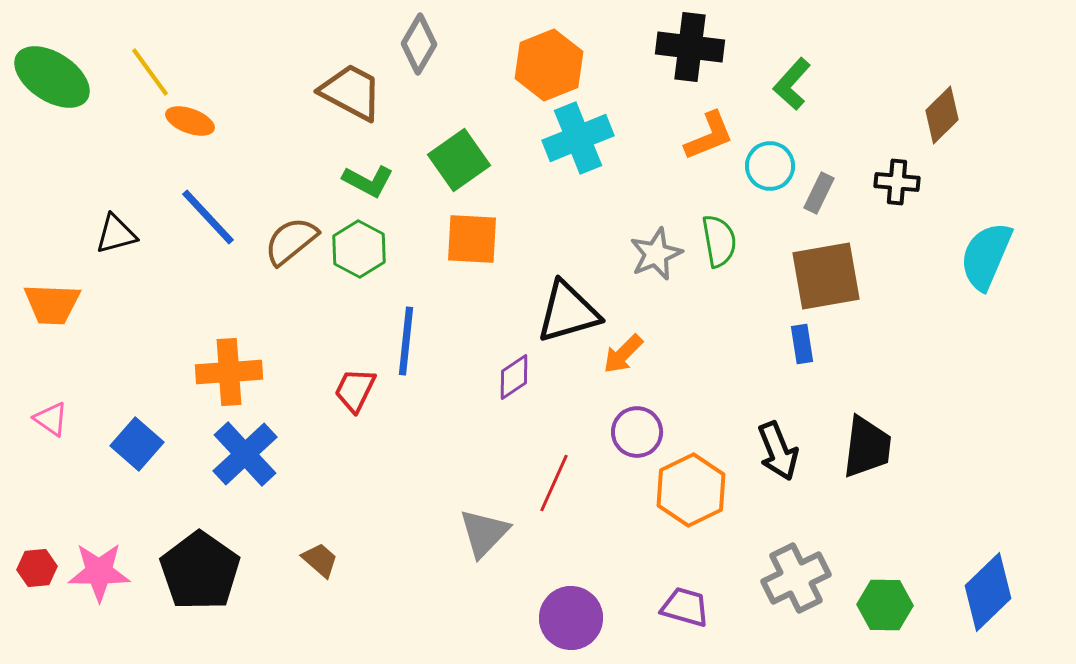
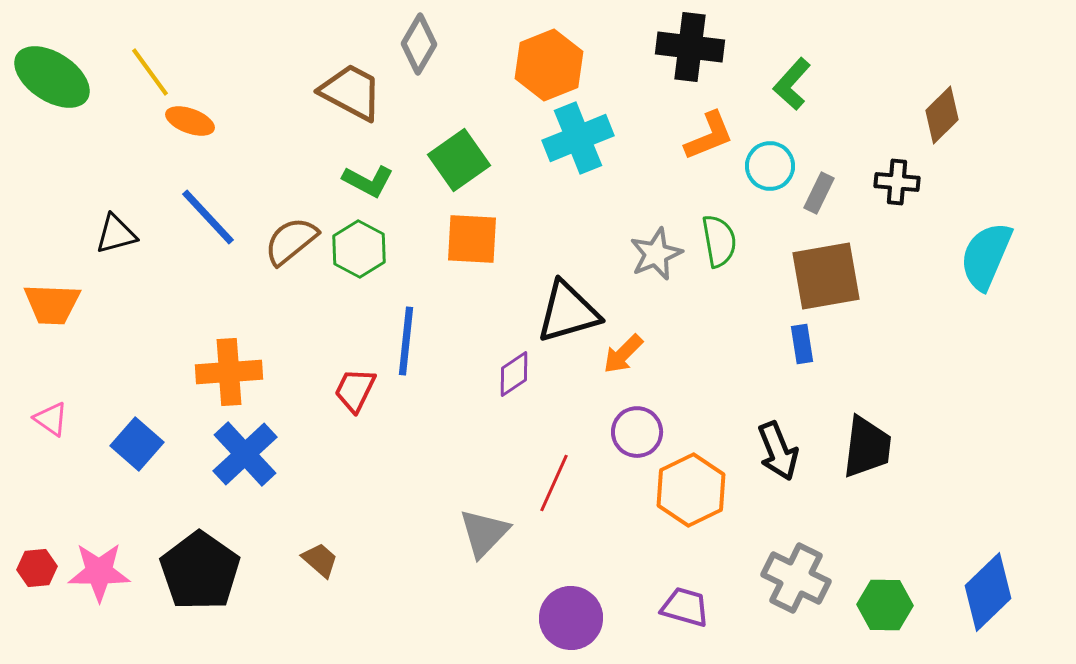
purple diamond at (514, 377): moved 3 px up
gray cross at (796, 578): rotated 38 degrees counterclockwise
